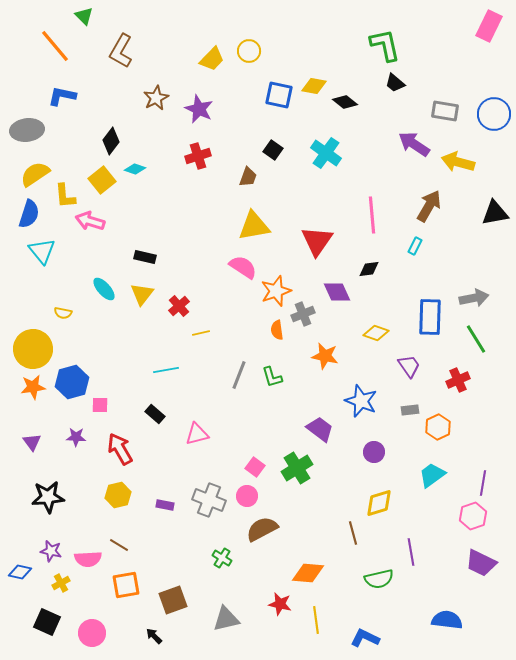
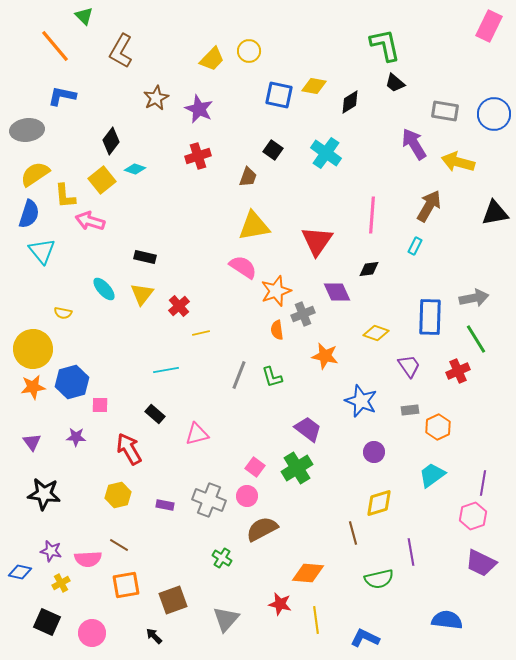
black diamond at (345, 102): moved 5 px right; rotated 70 degrees counterclockwise
purple arrow at (414, 144): rotated 24 degrees clockwise
pink line at (372, 215): rotated 9 degrees clockwise
red cross at (458, 380): moved 9 px up
purple trapezoid at (320, 429): moved 12 px left
red arrow at (120, 449): moved 9 px right
black star at (48, 497): moved 4 px left, 3 px up; rotated 12 degrees clockwise
gray triangle at (226, 619): rotated 36 degrees counterclockwise
